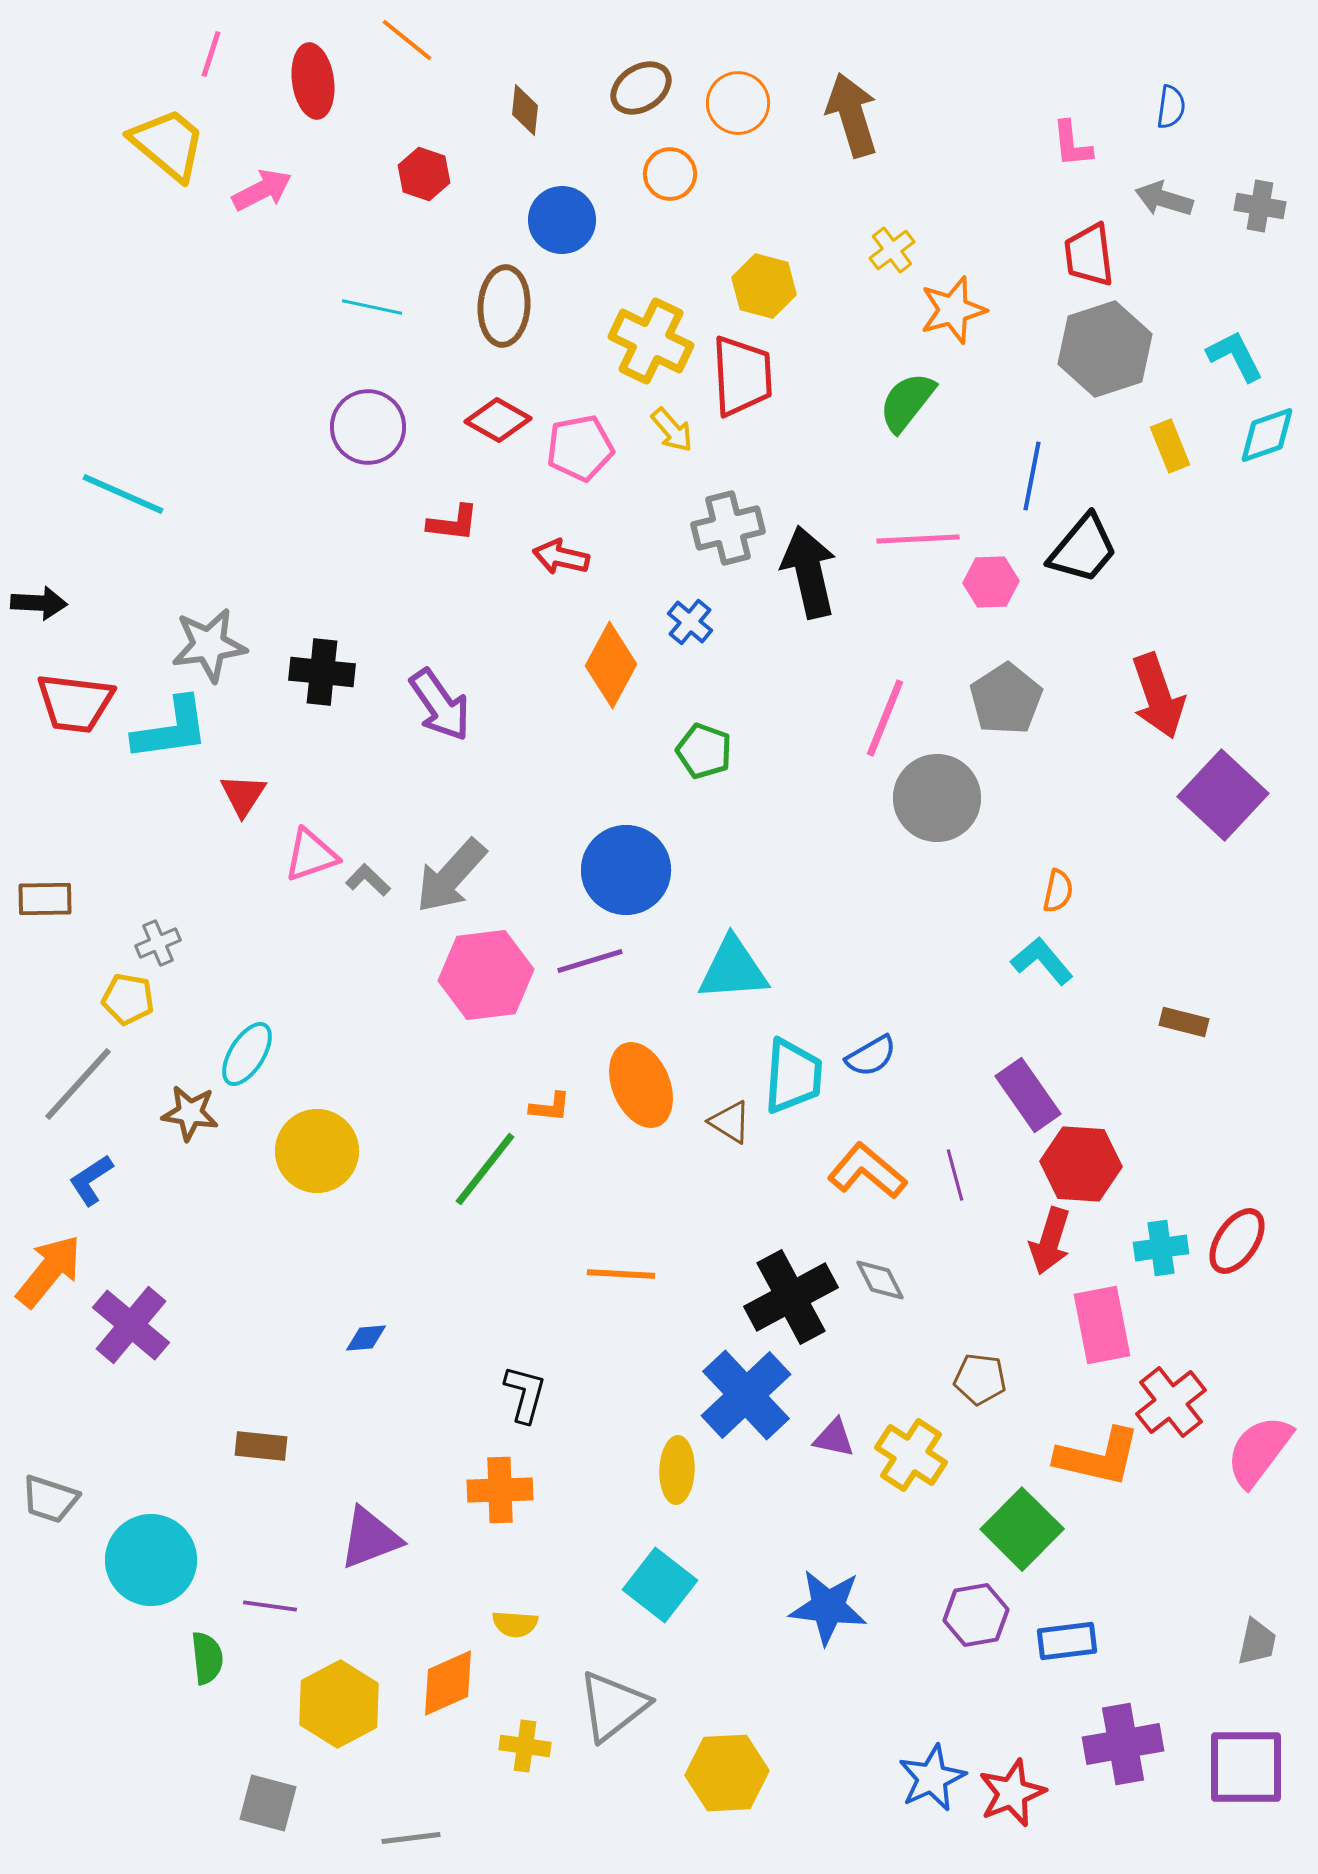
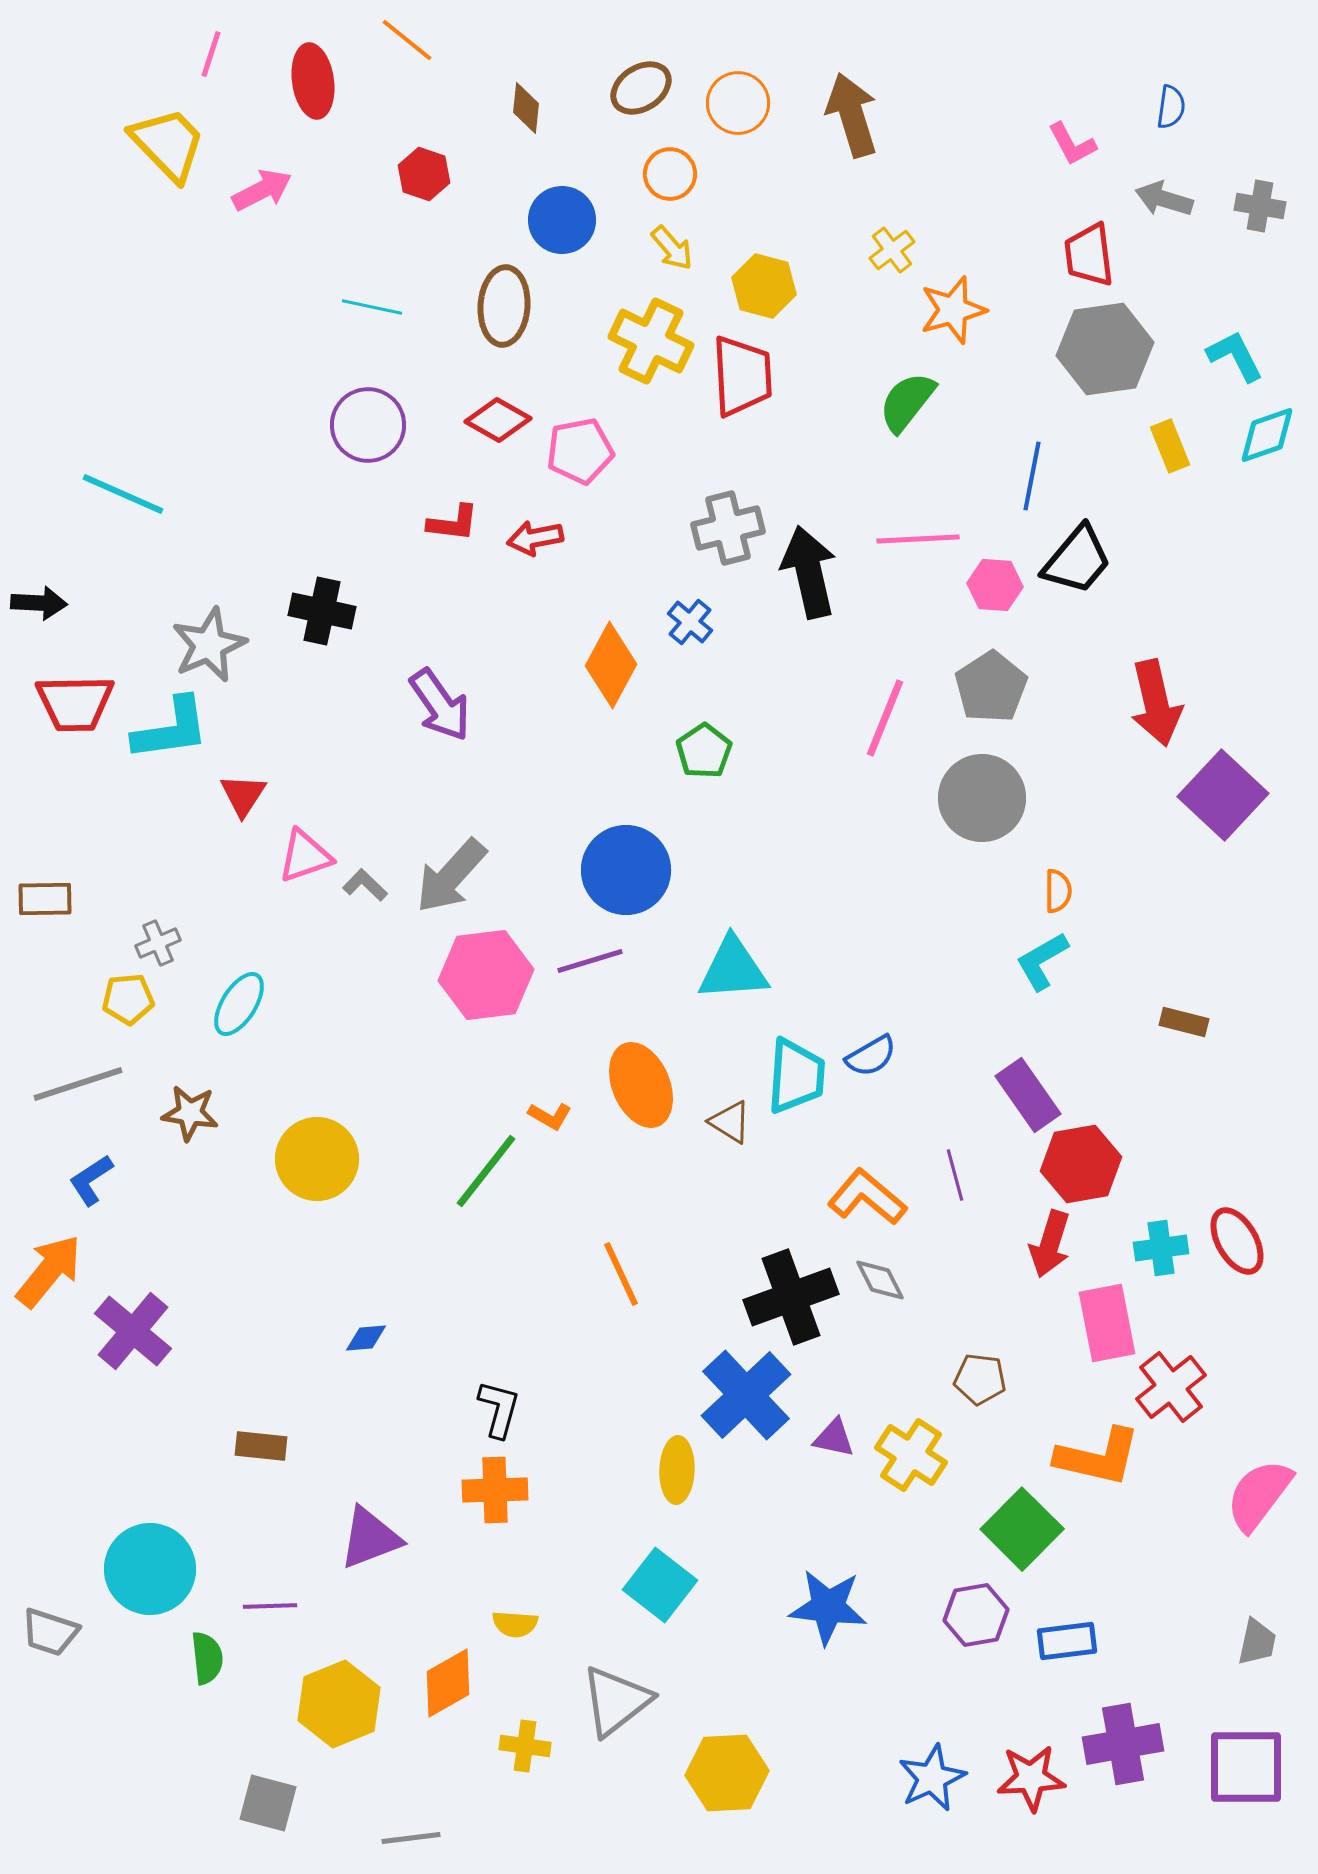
brown diamond at (525, 110): moved 1 px right, 2 px up
yellow trapezoid at (168, 144): rotated 6 degrees clockwise
pink L-shape at (1072, 144): rotated 22 degrees counterclockwise
gray hexagon at (1105, 349): rotated 10 degrees clockwise
purple circle at (368, 427): moved 2 px up
yellow arrow at (672, 430): moved 182 px up
pink pentagon at (580, 448): moved 3 px down
black trapezoid at (1083, 549): moved 6 px left, 11 px down
red arrow at (561, 557): moved 26 px left, 19 px up; rotated 24 degrees counterclockwise
pink hexagon at (991, 582): moved 4 px right, 3 px down; rotated 6 degrees clockwise
gray star at (209, 645): rotated 16 degrees counterclockwise
black cross at (322, 672): moved 61 px up; rotated 6 degrees clockwise
red arrow at (1158, 696): moved 2 px left, 7 px down; rotated 6 degrees clockwise
gray pentagon at (1006, 699): moved 15 px left, 12 px up
red trapezoid at (75, 703): rotated 8 degrees counterclockwise
green pentagon at (704, 751): rotated 18 degrees clockwise
gray circle at (937, 798): moved 45 px right
pink triangle at (311, 855): moved 6 px left, 1 px down
gray L-shape at (368, 880): moved 3 px left, 5 px down
orange semicircle at (1058, 891): rotated 12 degrees counterclockwise
cyan L-shape at (1042, 961): rotated 80 degrees counterclockwise
yellow pentagon at (128, 999): rotated 15 degrees counterclockwise
cyan ellipse at (247, 1054): moved 8 px left, 50 px up
cyan trapezoid at (793, 1076): moved 3 px right
gray line at (78, 1084): rotated 30 degrees clockwise
orange L-shape at (550, 1107): moved 9 px down; rotated 24 degrees clockwise
yellow circle at (317, 1151): moved 8 px down
red hexagon at (1081, 1164): rotated 14 degrees counterclockwise
green line at (485, 1169): moved 1 px right, 2 px down
orange L-shape at (867, 1171): moved 26 px down
red arrow at (1050, 1241): moved 3 px down
red ellipse at (1237, 1241): rotated 64 degrees counterclockwise
orange line at (621, 1274): rotated 62 degrees clockwise
black cross at (791, 1297): rotated 8 degrees clockwise
purple cross at (131, 1325): moved 2 px right, 6 px down
pink rectangle at (1102, 1325): moved 5 px right, 2 px up
black L-shape at (525, 1394): moved 26 px left, 15 px down
red cross at (1171, 1402): moved 15 px up
pink semicircle at (1259, 1451): moved 44 px down
orange cross at (500, 1490): moved 5 px left
gray trapezoid at (50, 1499): moved 133 px down
cyan circle at (151, 1560): moved 1 px left, 9 px down
purple line at (270, 1606): rotated 10 degrees counterclockwise
orange diamond at (448, 1683): rotated 6 degrees counterclockwise
yellow hexagon at (339, 1704): rotated 6 degrees clockwise
gray triangle at (613, 1706): moved 3 px right, 5 px up
red star at (1012, 1793): moved 19 px right, 15 px up; rotated 18 degrees clockwise
